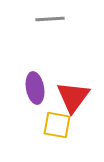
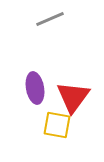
gray line: rotated 20 degrees counterclockwise
